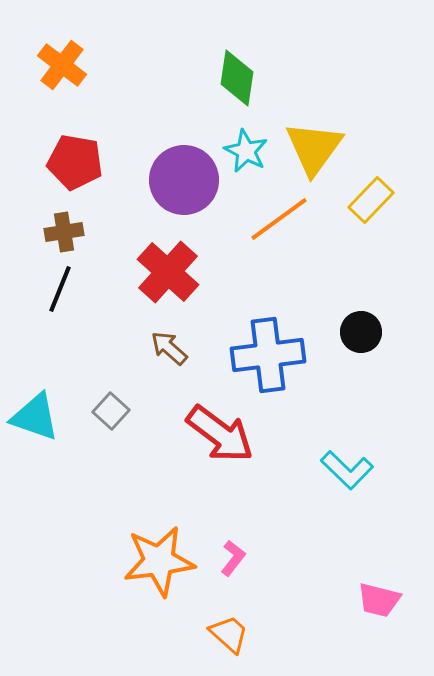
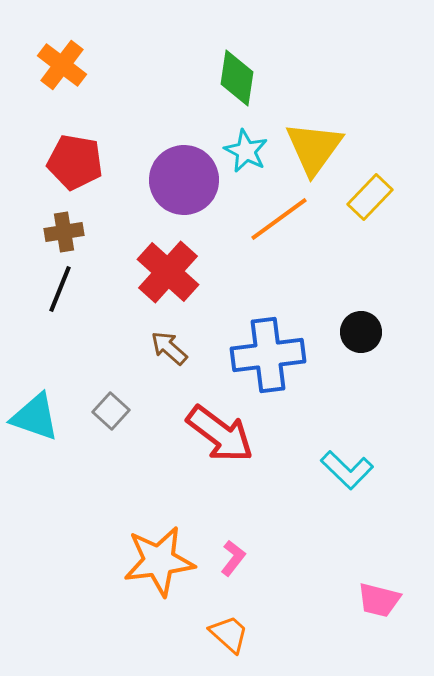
yellow rectangle: moved 1 px left, 3 px up
